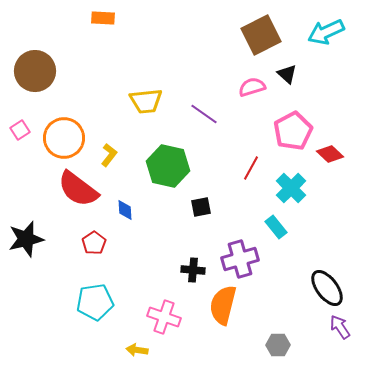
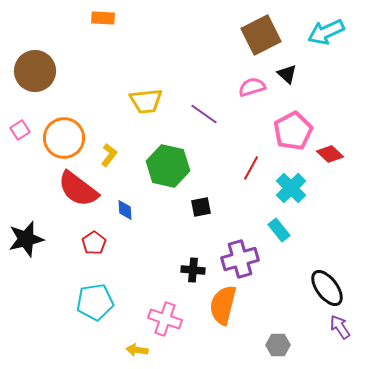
cyan rectangle: moved 3 px right, 3 px down
pink cross: moved 1 px right, 2 px down
